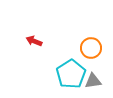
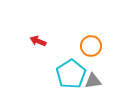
red arrow: moved 4 px right
orange circle: moved 2 px up
